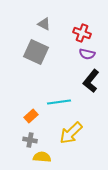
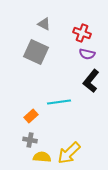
yellow arrow: moved 2 px left, 20 px down
